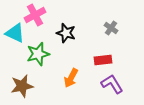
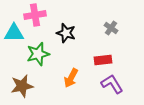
pink cross: rotated 20 degrees clockwise
cyan triangle: moved 1 px left; rotated 25 degrees counterclockwise
